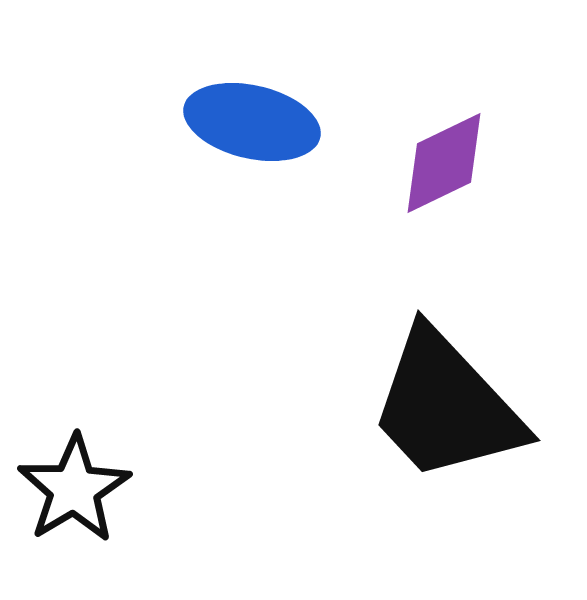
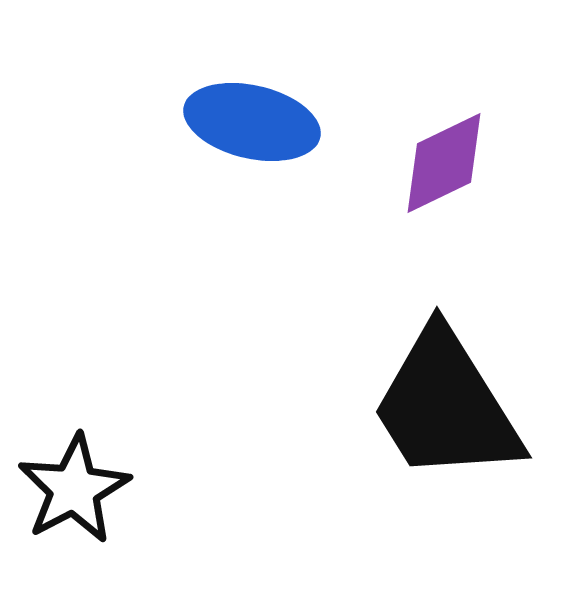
black trapezoid: rotated 11 degrees clockwise
black star: rotated 3 degrees clockwise
